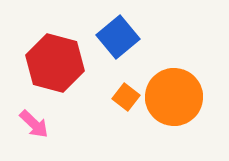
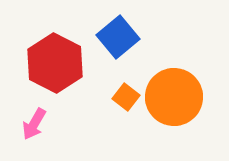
red hexagon: rotated 12 degrees clockwise
pink arrow: rotated 76 degrees clockwise
